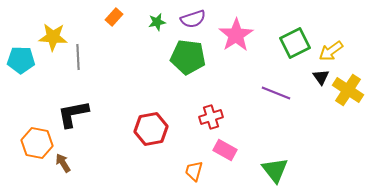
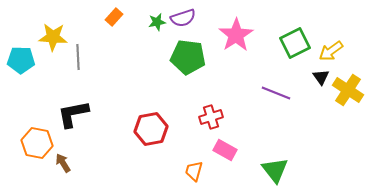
purple semicircle: moved 10 px left, 1 px up
